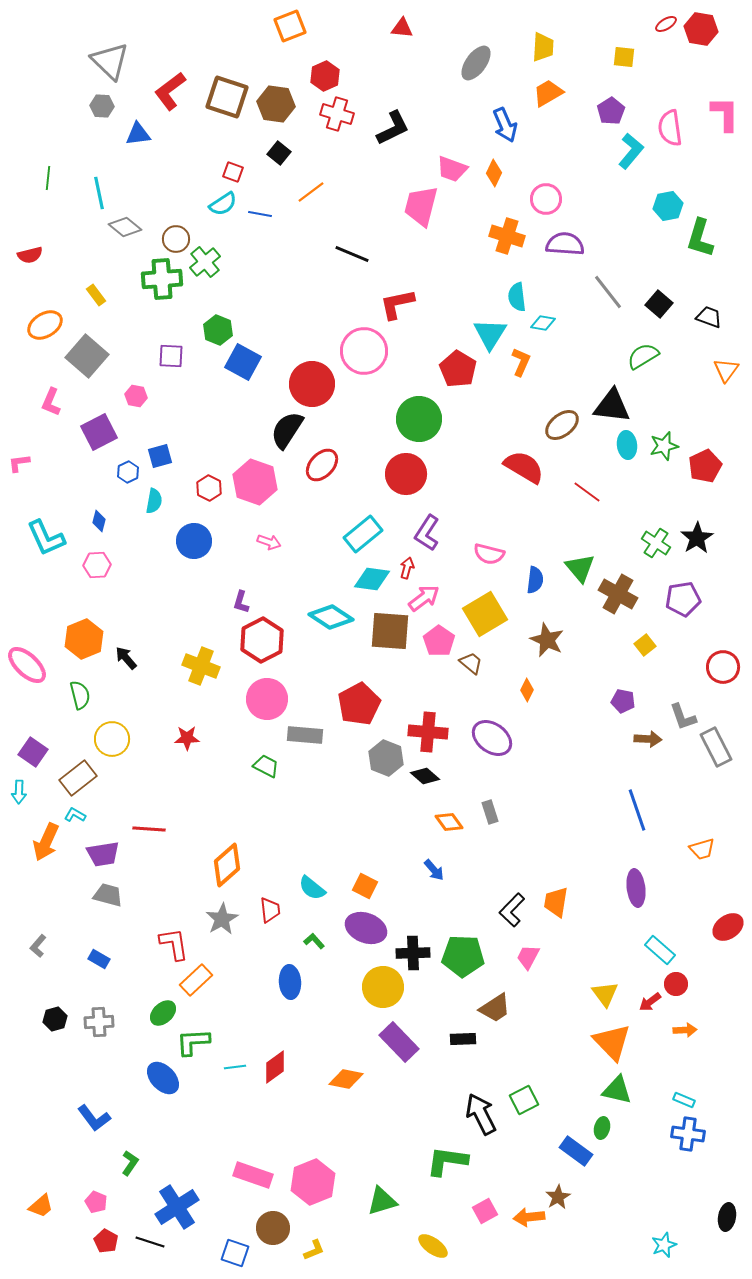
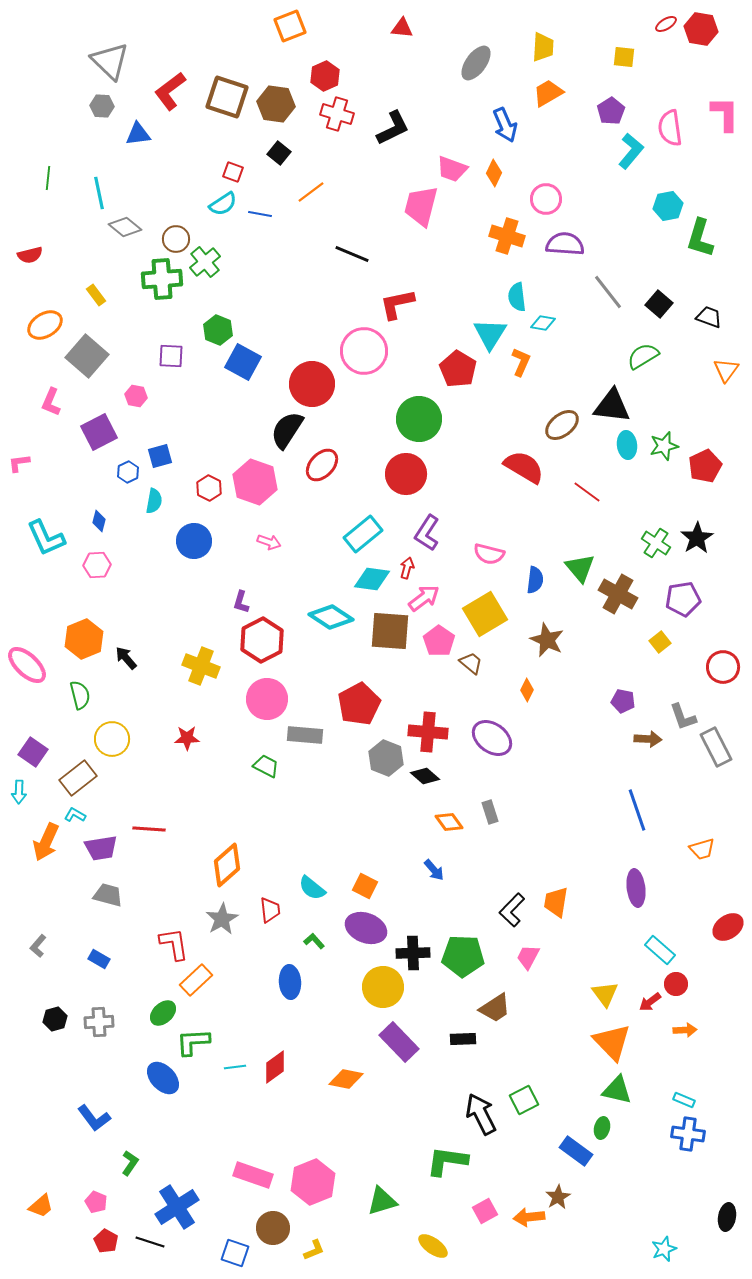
yellow square at (645, 645): moved 15 px right, 3 px up
purple trapezoid at (103, 854): moved 2 px left, 6 px up
cyan star at (664, 1245): moved 4 px down
